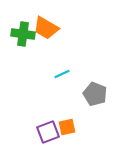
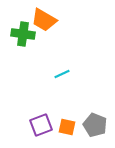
orange trapezoid: moved 2 px left, 8 px up
gray pentagon: moved 31 px down
orange square: rotated 24 degrees clockwise
purple square: moved 7 px left, 7 px up
